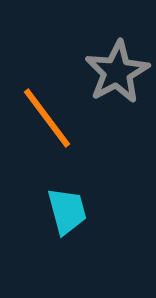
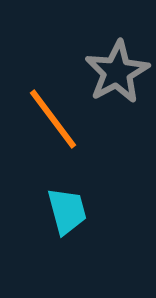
orange line: moved 6 px right, 1 px down
